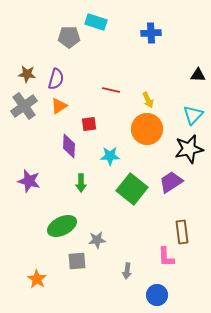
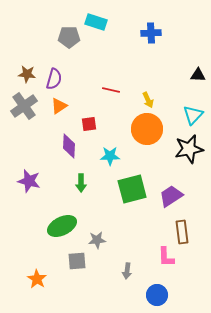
purple semicircle: moved 2 px left
purple trapezoid: moved 14 px down
green square: rotated 36 degrees clockwise
